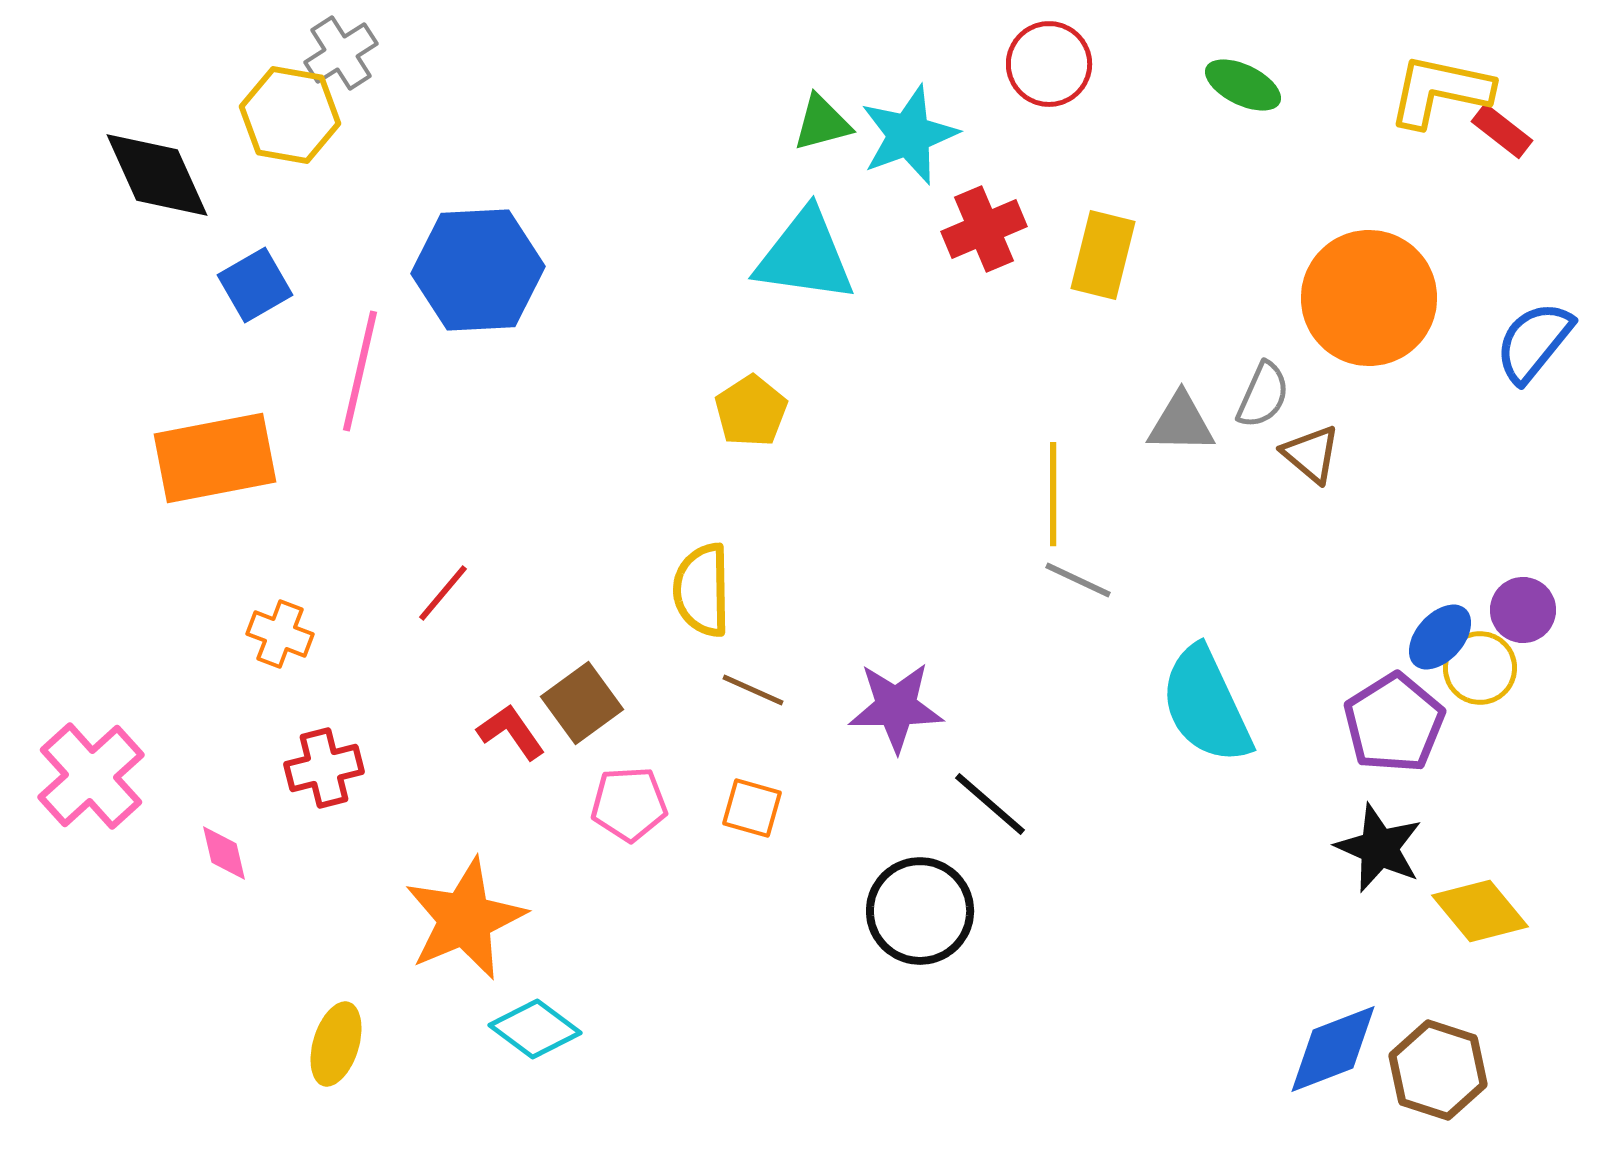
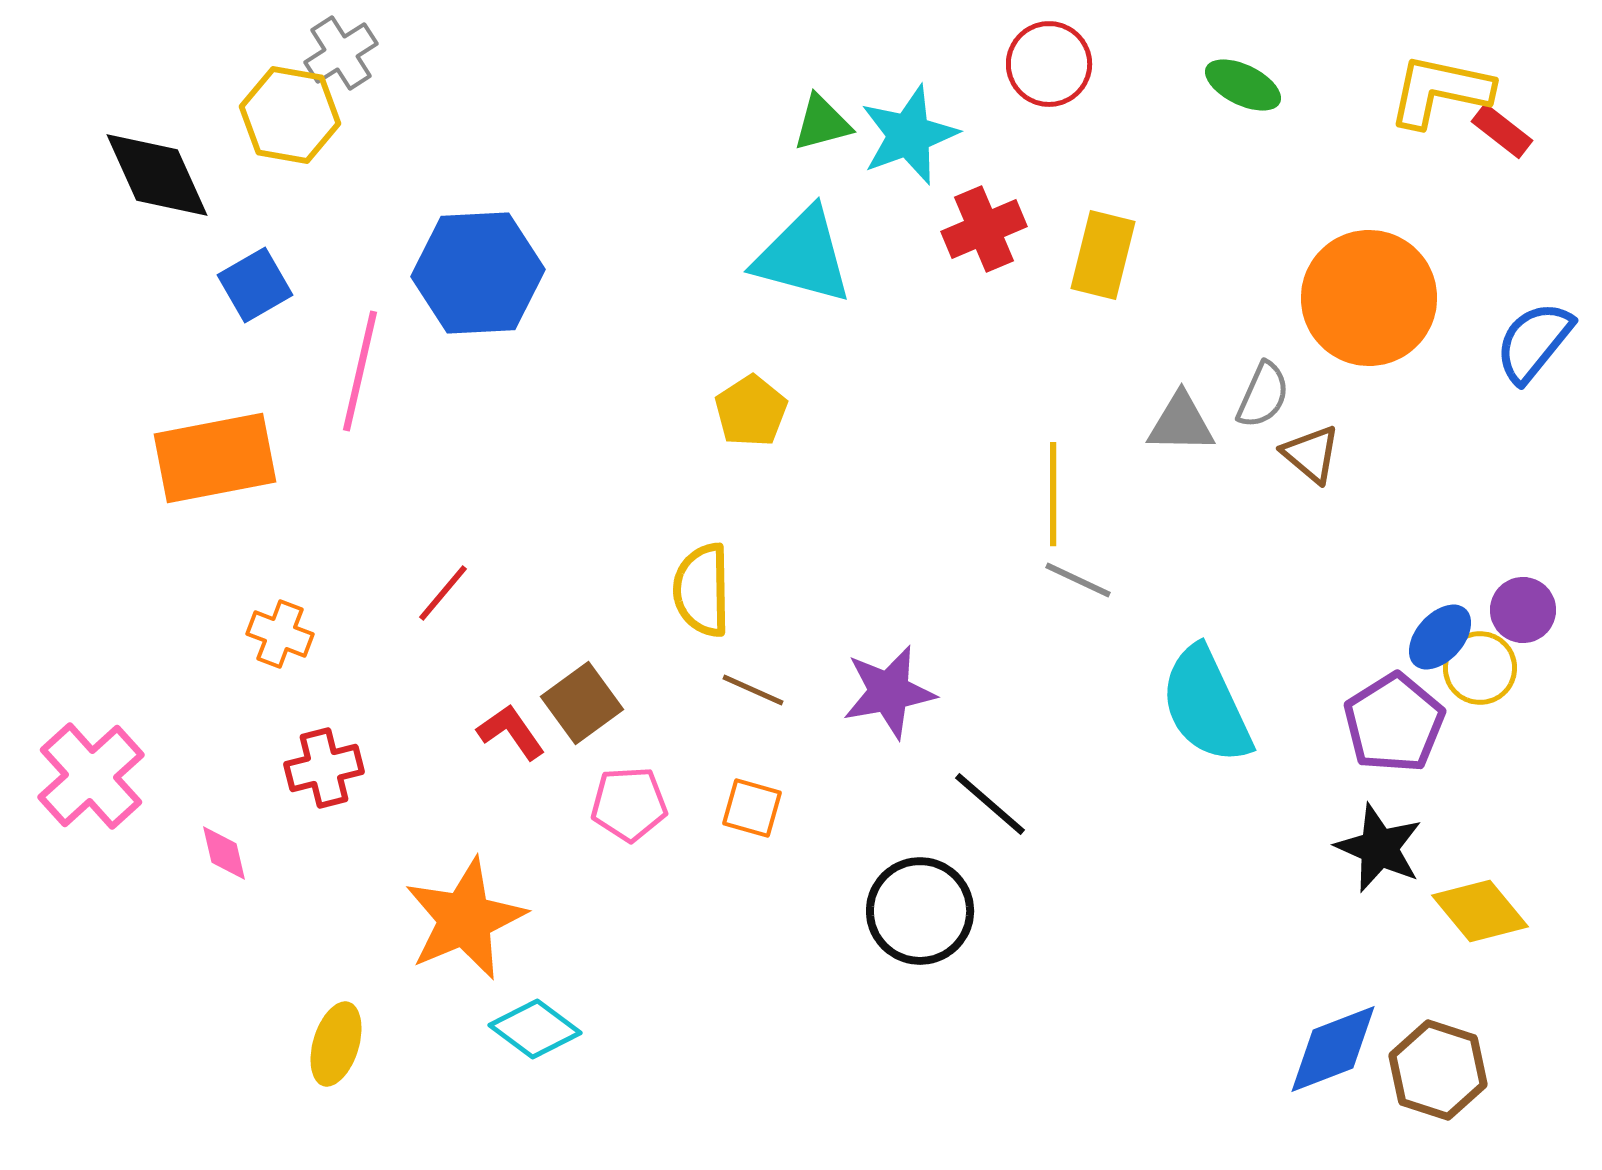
cyan triangle at (805, 256): moved 2 px left; rotated 7 degrees clockwise
blue hexagon at (478, 270): moved 3 px down
purple star at (896, 707): moved 7 px left, 15 px up; rotated 10 degrees counterclockwise
